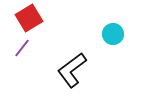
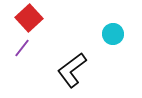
red square: rotated 12 degrees counterclockwise
